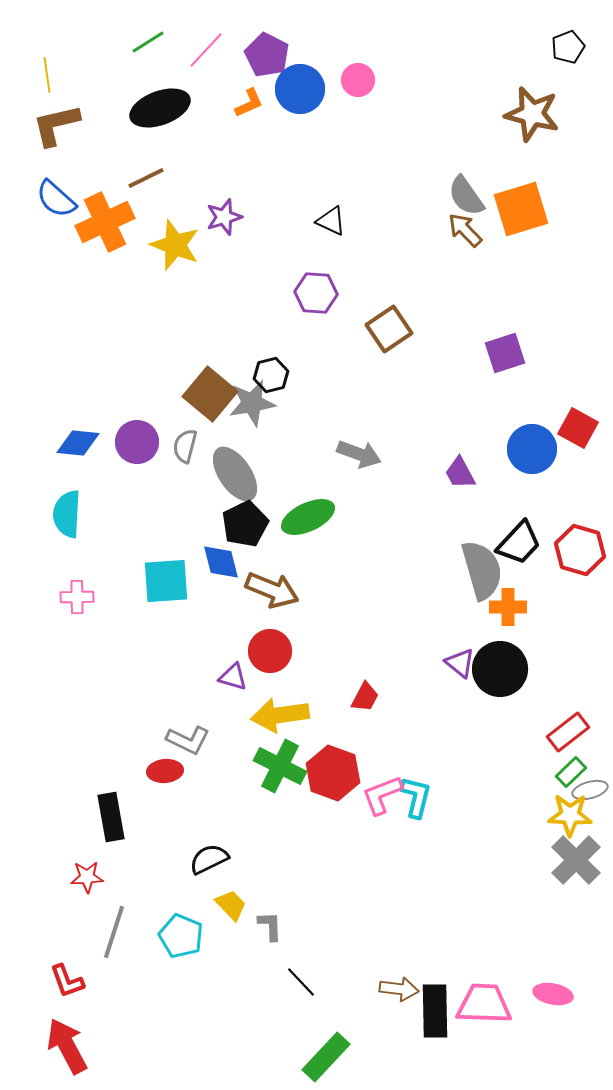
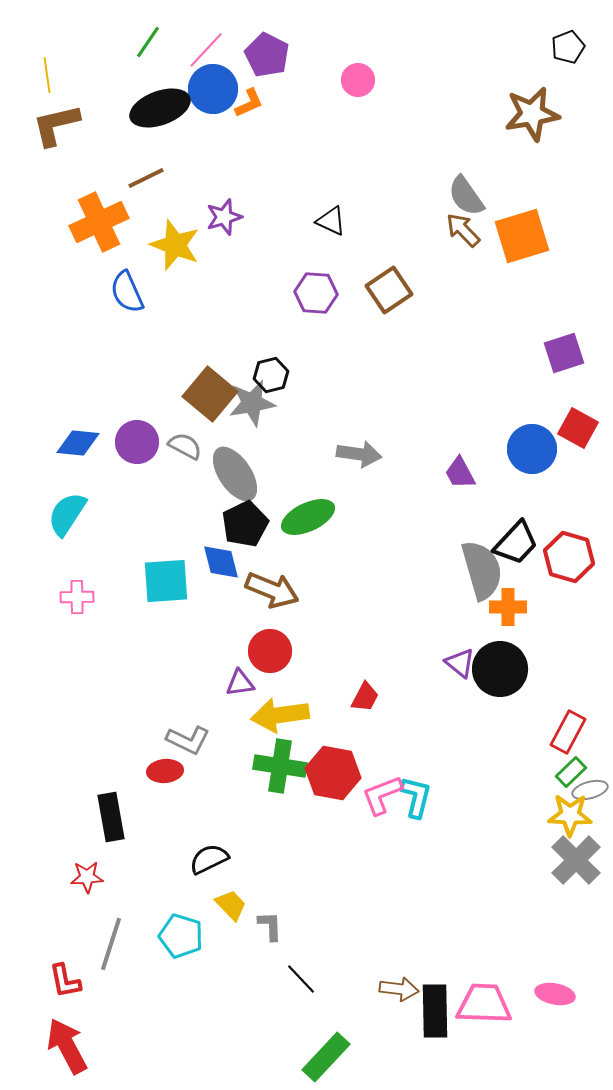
green line at (148, 42): rotated 24 degrees counterclockwise
blue circle at (300, 89): moved 87 px left
brown star at (532, 114): rotated 24 degrees counterclockwise
blue semicircle at (56, 199): moved 71 px right, 93 px down; rotated 24 degrees clockwise
orange square at (521, 209): moved 1 px right, 27 px down
orange cross at (105, 222): moved 6 px left
brown arrow at (465, 230): moved 2 px left
brown square at (389, 329): moved 39 px up
purple square at (505, 353): moved 59 px right
gray semicircle at (185, 446): rotated 104 degrees clockwise
gray arrow at (359, 454): rotated 12 degrees counterclockwise
cyan semicircle at (67, 514): rotated 30 degrees clockwise
black trapezoid at (519, 543): moved 3 px left
red hexagon at (580, 550): moved 11 px left, 7 px down
purple triangle at (233, 677): moved 7 px right, 6 px down; rotated 24 degrees counterclockwise
red rectangle at (568, 732): rotated 24 degrees counterclockwise
green cross at (280, 766): rotated 18 degrees counterclockwise
red hexagon at (333, 773): rotated 10 degrees counterclockwise
gray line at (114, 932): moved 3 px left, 12 px down
cyan pentagon at (181, 936): rotated 6 degrees counterclockwise
red L-shape at (67, 981): moved 2 px left; rotated 9 degrees clockwise
black line at (301, 982): moved 3 px up
pink ellipse at (553, 994): moved 2 px right
